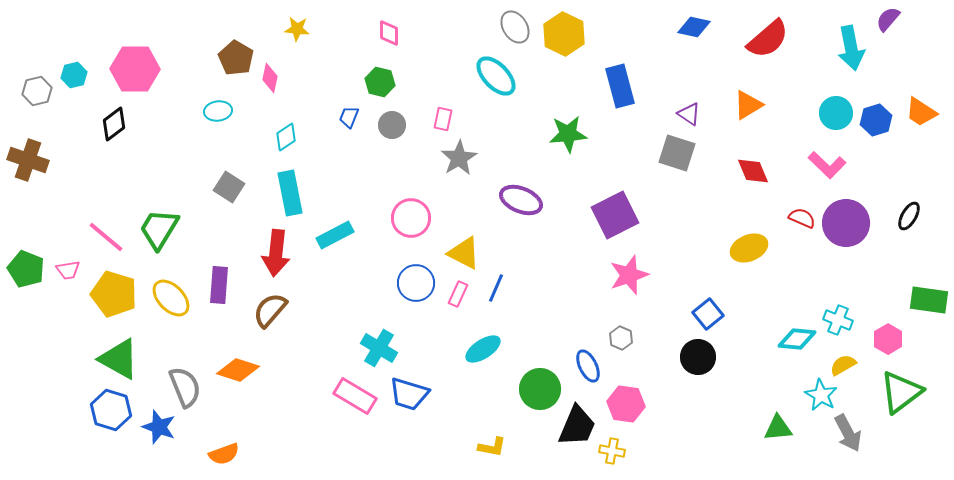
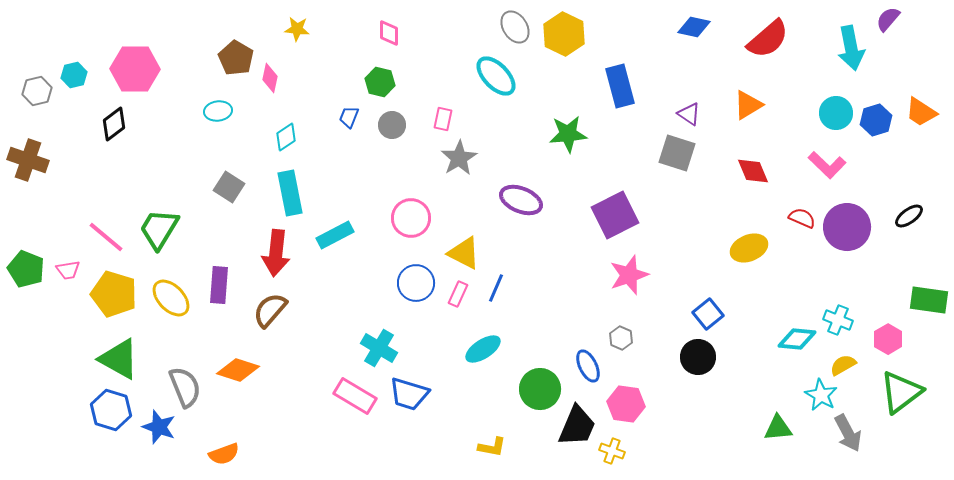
black ellipse at (909, 216): rotated 24 degrees clockwise
purple circle at (846, 223): moved 1 px right, 4 px down
yellow cross at (612, 451): rotated 10 degrees clockwise
